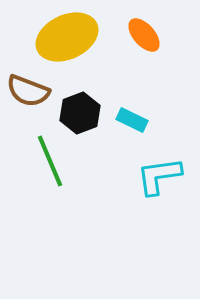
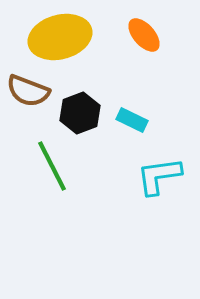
yellow ellipse: moved 7 px left; rotated 10 degrees clockwise
green line: moved 2 px right, 5 px down; rotated 4 degrees counterclockwise
